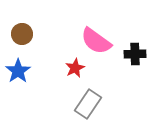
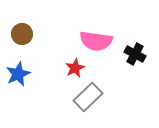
pink semicircle: rotated 28 degrees counterclockwise
black cross: rotated 30 degrees clockwise
blue star: moved 3 px down; rotated 10 degrees clockwise
gray rectangle: moved 7 px up; rotated 12 degrees clockwise
